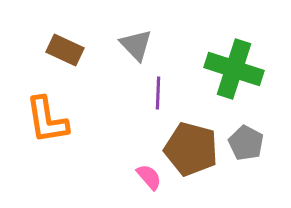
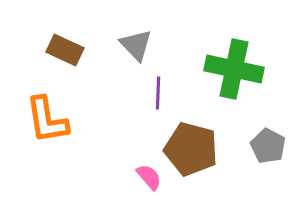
green cross: rotated 6 degrees counterclockwise
gray pentagon: moved 22 px right, 3 px down
